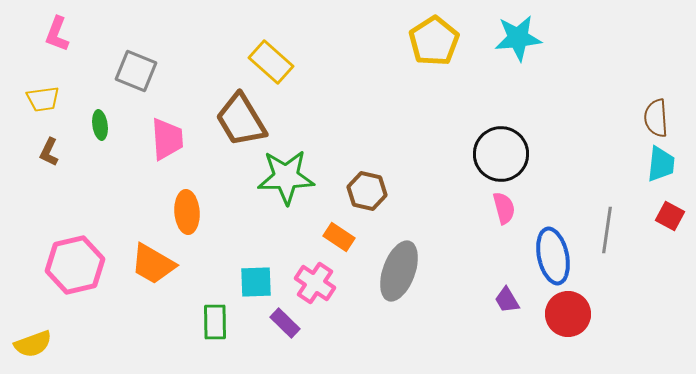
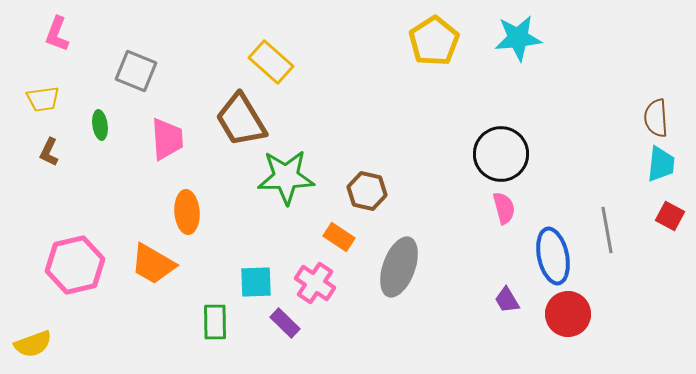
gray line: rotated 18 degrees counterclockwise
gray ellipse: moved 4 px up
